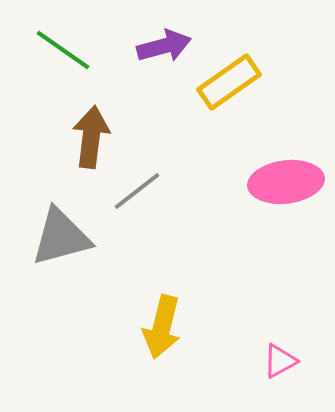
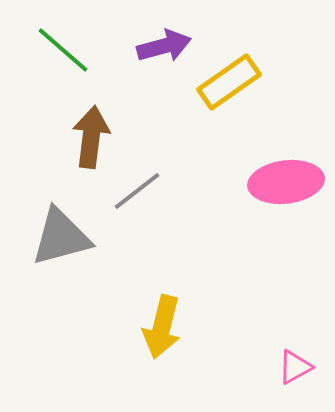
green line: rotated 6 degrees clockwise
pink triangle: moved 15 px right, 6 px down
